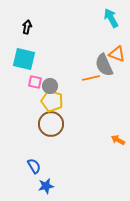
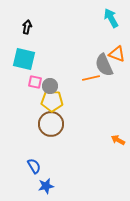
yellow pentagon: rotated 15 degrees counterclockwise
